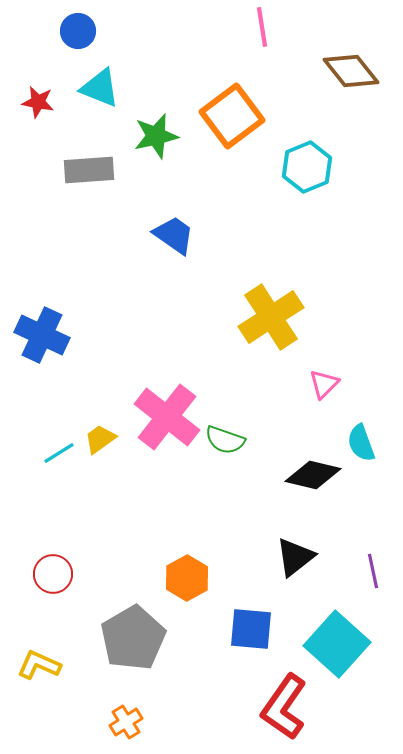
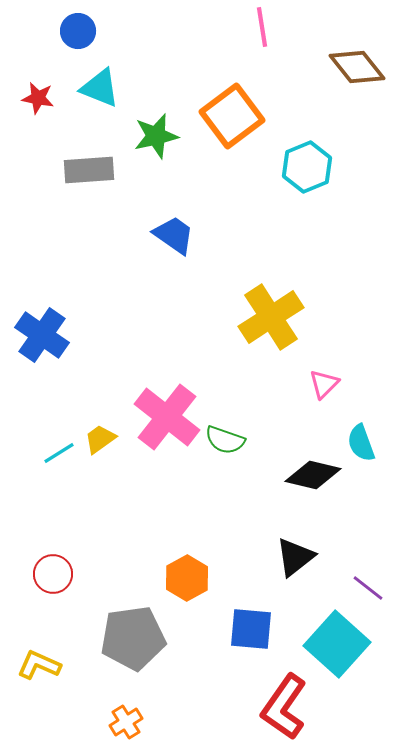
brown diamond: moved 6 px right, 4 px up
red star: moved 4 px up
blue cross: rotated 10 degrees clockwise
purple line: moved 5 px left, 17 px down; rotated 40 degrees counterclockwise
gray pentagon: rotated 22 degrees clockwise
